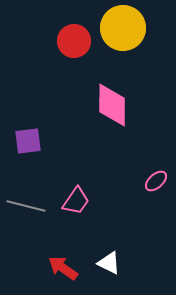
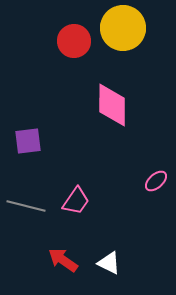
red arrow: moved 8 px up
